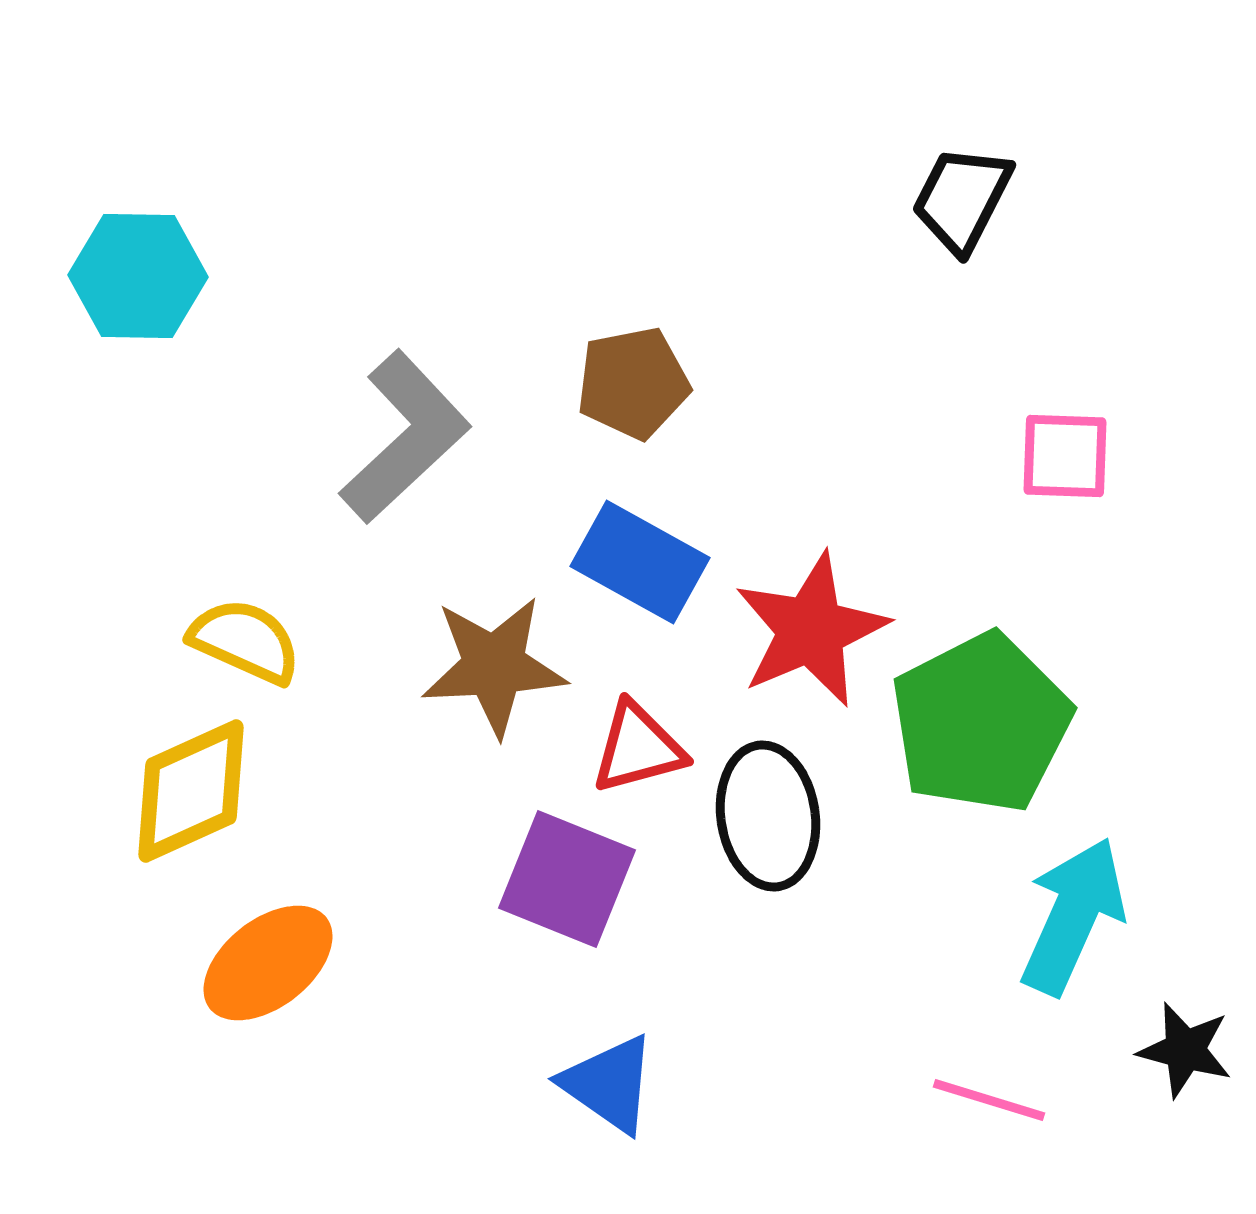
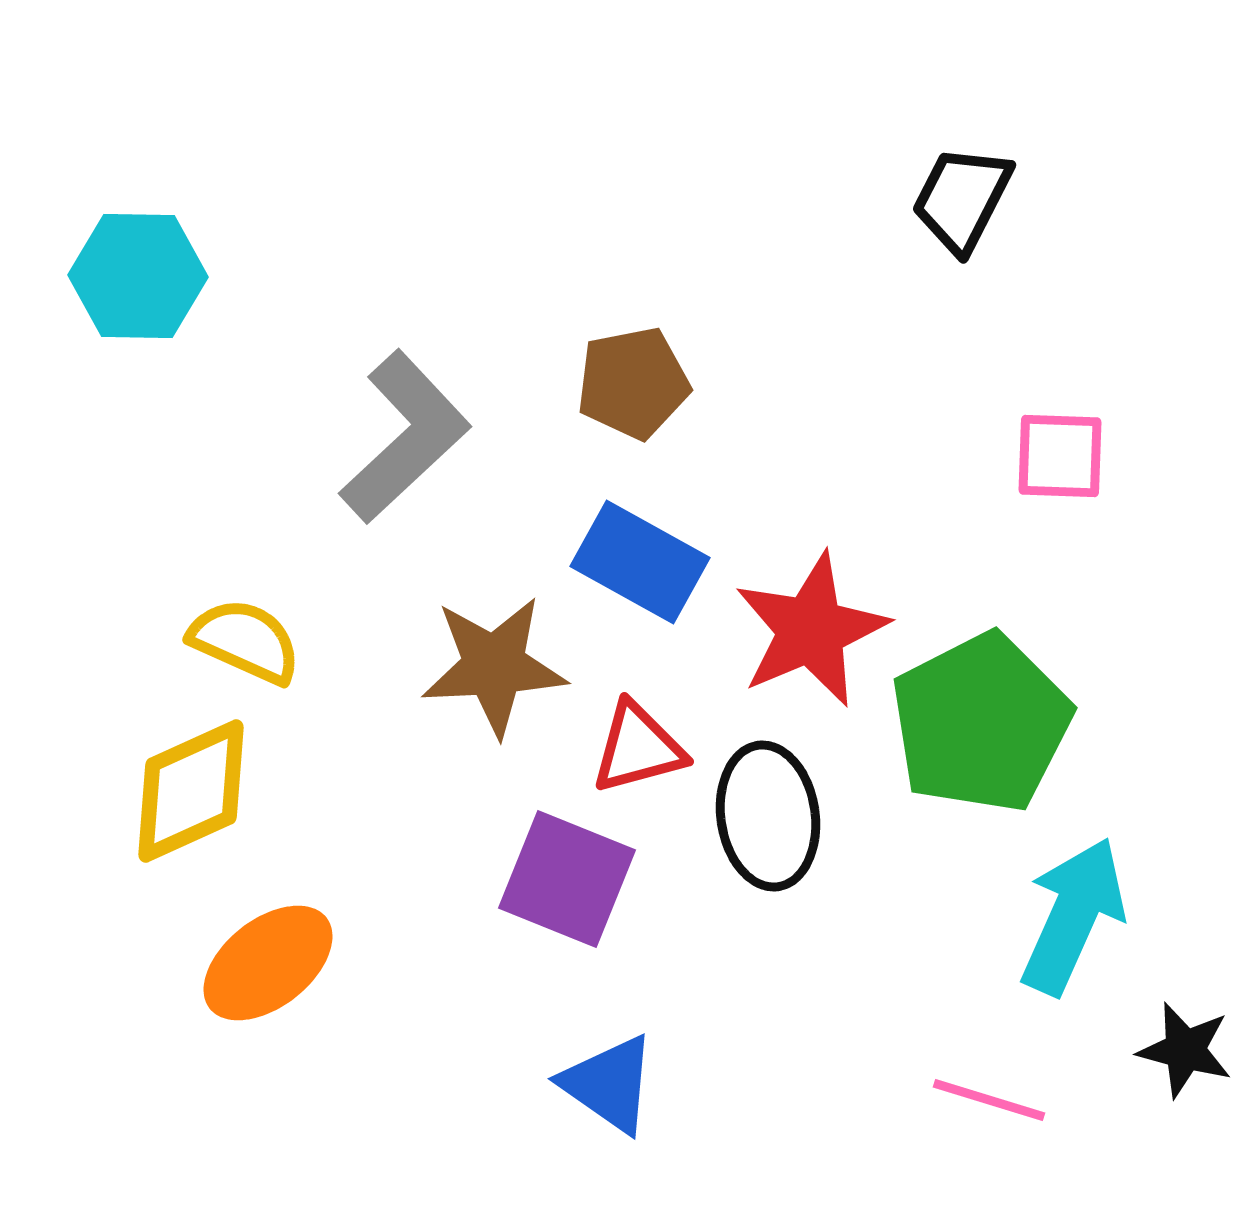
pink square: moved 5 px left
